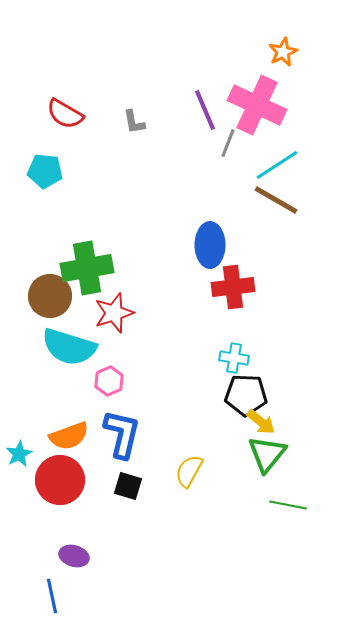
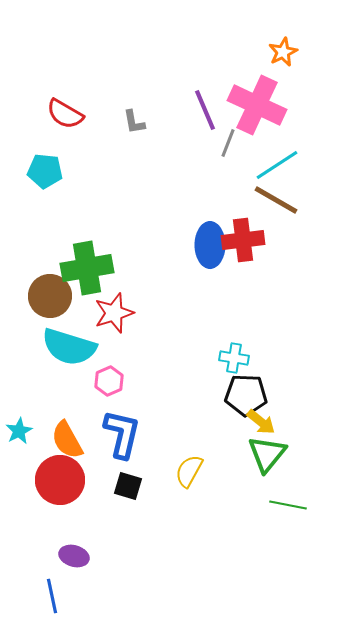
red cross: moved 10 px right, 47 px up
orange semicircle: moved 2 px left, 4 px down; rotated 81 degrees clockwise
cyan star: moved 23 px up
